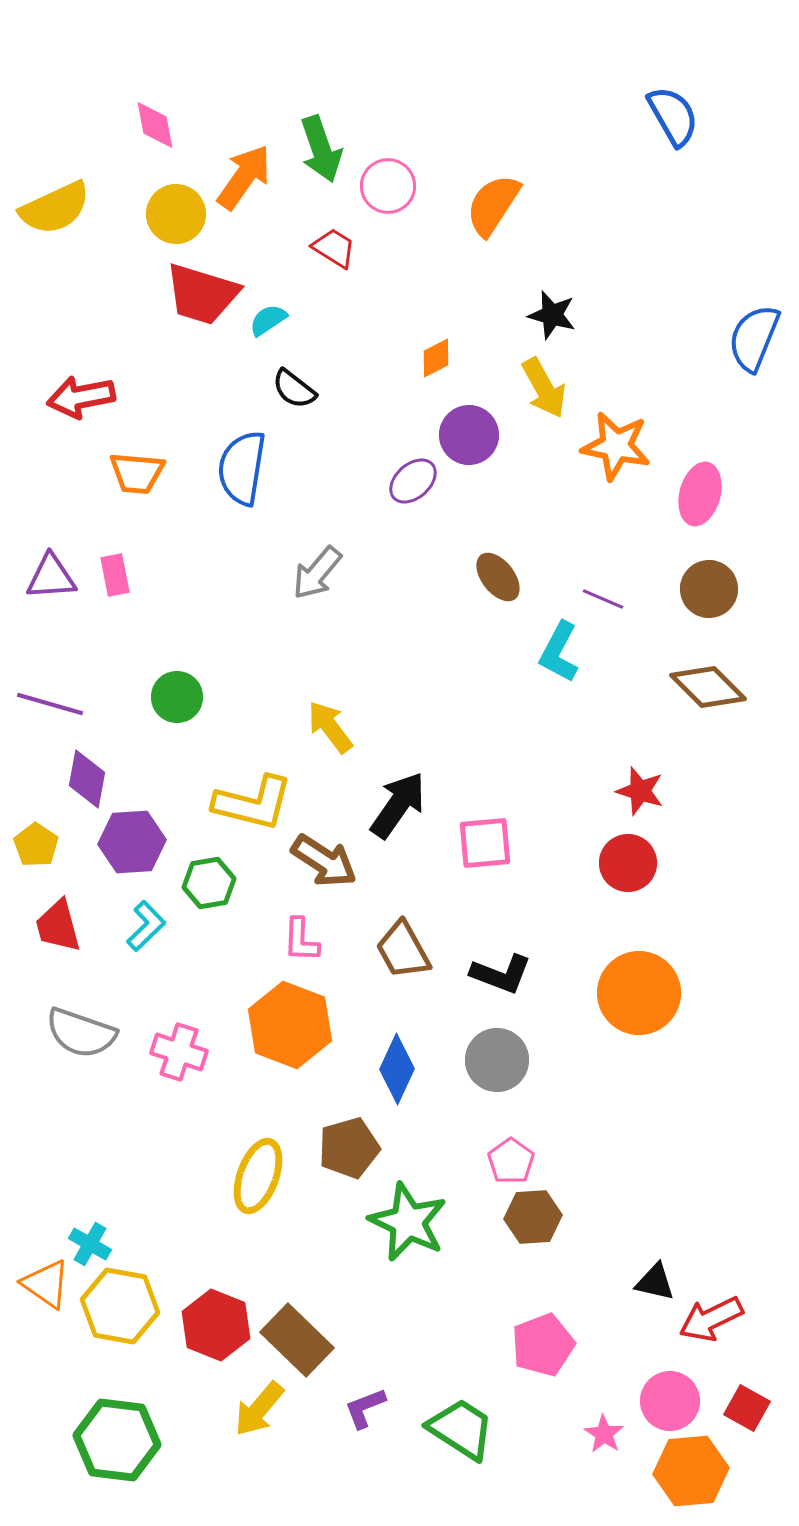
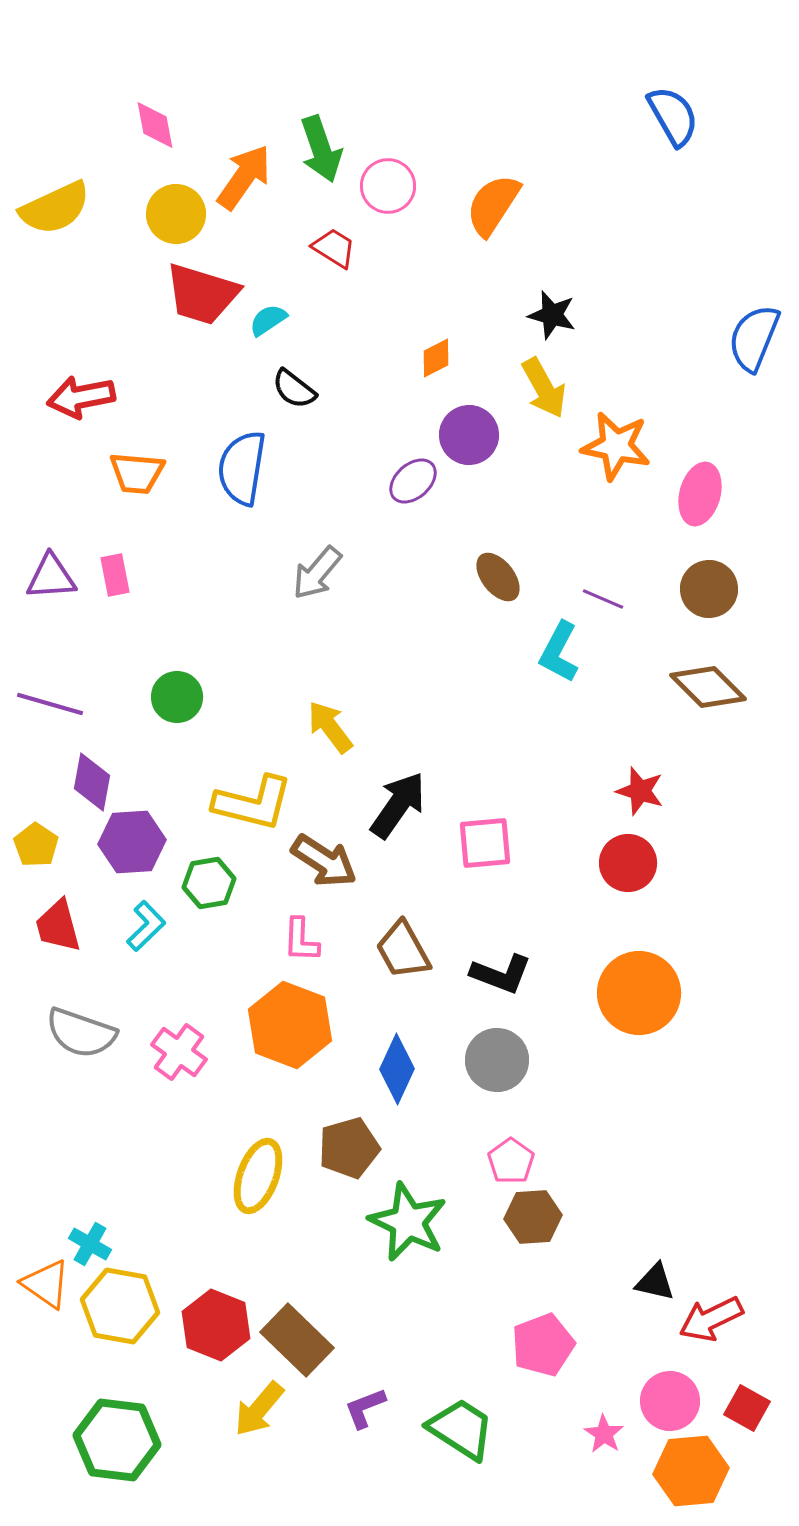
purple diamond at (87, 779): moved 5 px right, 3 px down
pink cross at (179, 1052): rotated 18 degrees clockwise
